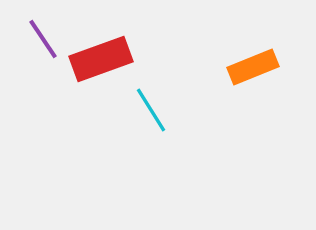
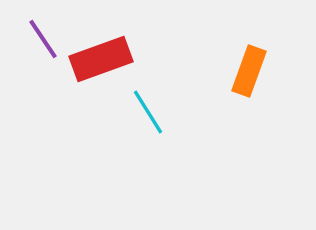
orange rectangle: moved 4 px left, 4 px down; rotated 48 degrees counterclockwise
cyan line: moved 3 px left, 2 px down
